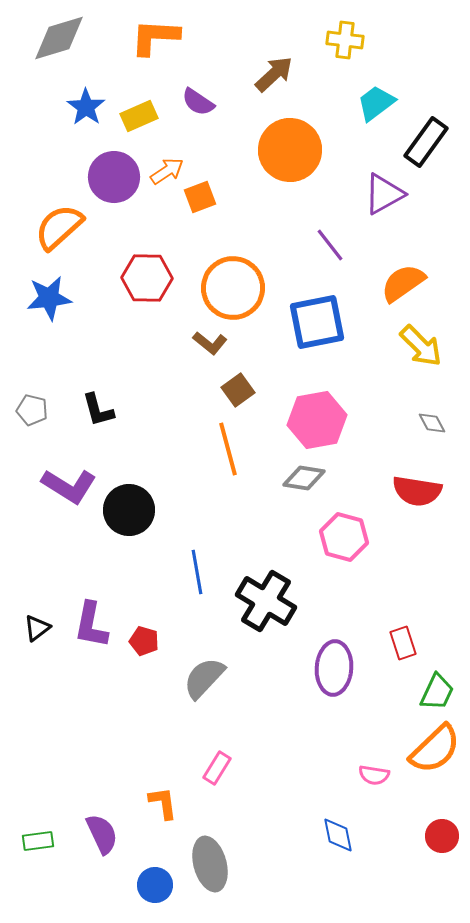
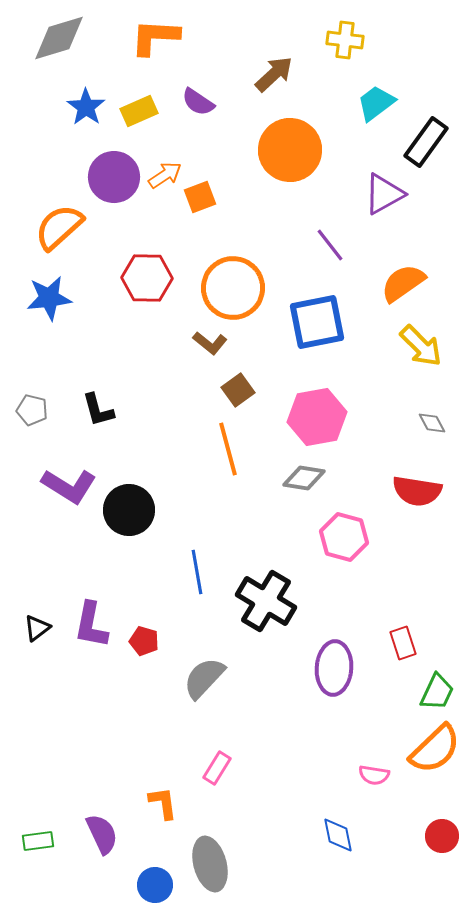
yellow rectangle at (139, 116): moved 5 px up
orange arrow at (167, 171): moved 2 px left, 4 px down
pink hexagon at (317, 420): moved 3 px up
